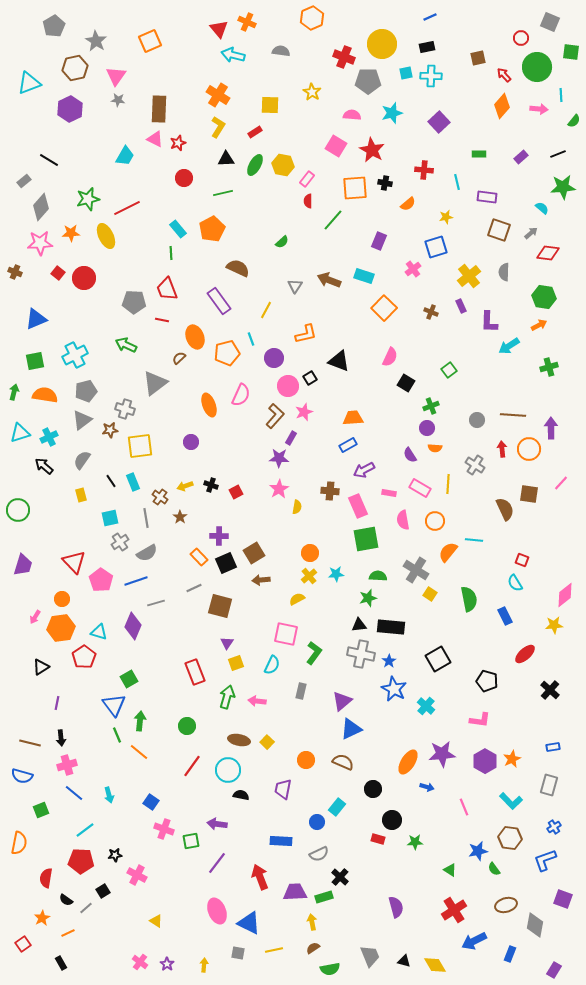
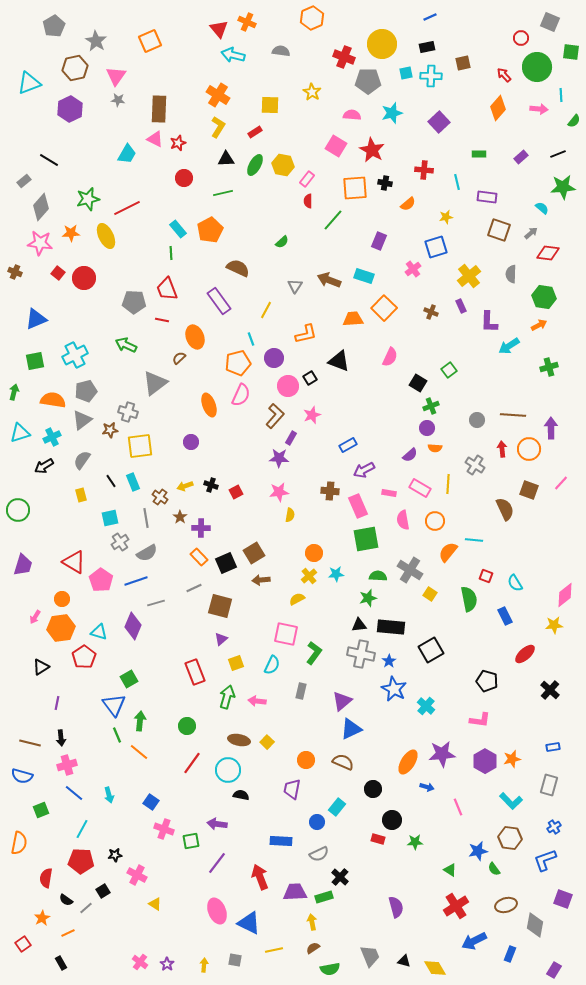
brown square at (478, 58): moved 15 px left, 5 px down
orange diamond at (502, 106): moved 4 px left, 2 px down
cyan trapezoid at (125, 156): moved 2 px right, 2 px up
orange pentagon at (212, 229): moved 2 px left, 1 px down
pink star at (40, 243): rotated 10 degrees clockwise
gray semicircle at (504, 272): moved 7 px right, 2 px down
orange pentagon at (227, 353): moved 11 px right, 10 px down
black square at (406, 383): moved 12 px right
orange semicircle at (45, 395): moved 8 px right, 5 px down
gray cross at (125, 409): moved 3 px right, 3 px down
pink star at (304, 412): moved 8 px right, 3 px down
orange trapezoid at (353, 418): moved 99 px up
cyan cross at (49, 437): moved 3 px right
purple semicircle at (410, 455): rotated 98 degrees counterclockwise
black arrow at (44, 466): rotated 72 degrees counterclockwise
pink star at (279, 489): moved 3 px down; rotated 24 degrees clockwise
brown square at (529, 494): moved 4 px up; rotated 12 degrees clockwise
yellow semicircle at (297, 507): moved 7 px left, 8 px down
purple cross at (219, 536): moved 18 px left, 8 px up
orange circle at (310, 553): moved 4 px right
red square at (522, 560): moved 36 px left, 16 px down
red triangle at (74, 562): rotated 15 degrees counterclockwise
gray cross at (416, 570): moved 6 px left
purple triangle at (227, 643): moved 6 px left, 4 px up; rotated 16 degrees clockwise
black square at (438, 659): moved 7 px left, 9 px up
orange star at (512, 759): rotated 12 degrees clockwise
red line at (192, 766): moved 3 px up
purple trapezoid at (283, 789): moved 9 px right
pink line at (464, 807): moved 6 px left
cyan line at (85, 830): moved 3 px left, 1 px up; rotated 24 degrees counterclockwise
red cross at (454, 910): moved 2 px right, 4 px up
yellow triangle at (156, 921): moved 1 px left, 17 px up
gray square at (238, 953): moved 3 px left, 7 px down
yellow diamond at (435, 965): moved 3 px down
